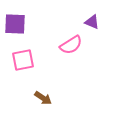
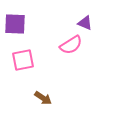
purple triangle: moved 7 px left, 1 px down
